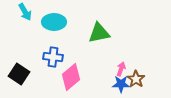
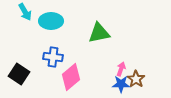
cyan ellipse: moved 3 px left, 1 px up
